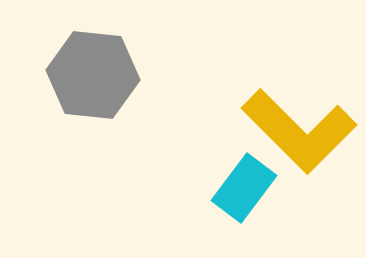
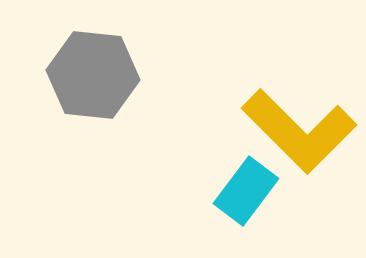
cyan rectangle: moved 2 px right, 3 px down
